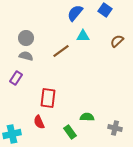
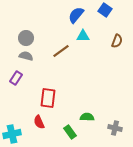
blue semicircle: moved 1 px right, 2 px down
brown semicircle: rotated 152 degrees clockwise
